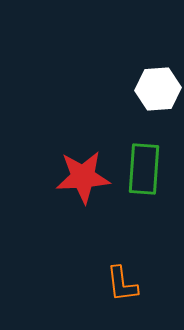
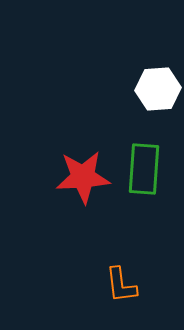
orange L-shape: moved 1 px left, 1 px down
